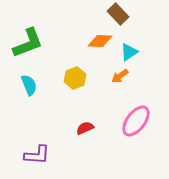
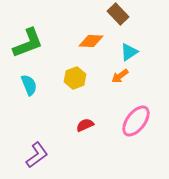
orange diamond: moved 9 px left
red semicircle: moved 3 px up
purple L-shape: rotated 40 degrees counterclockwise
